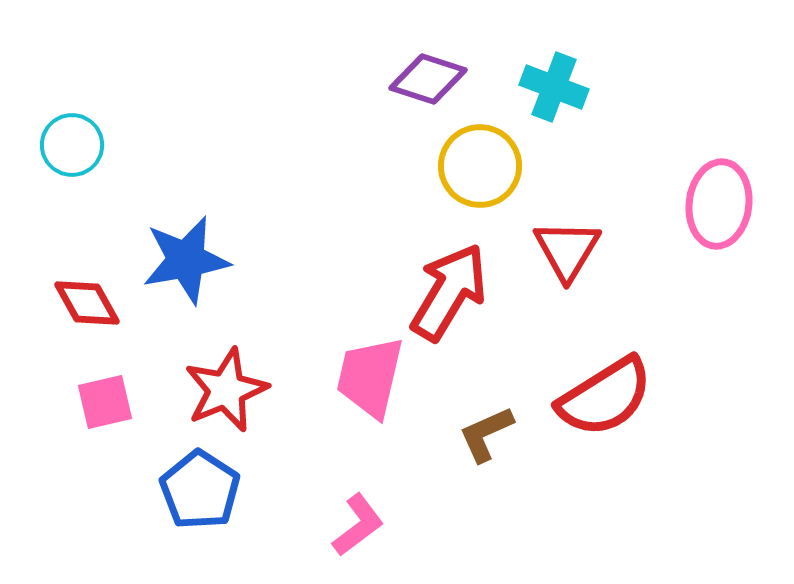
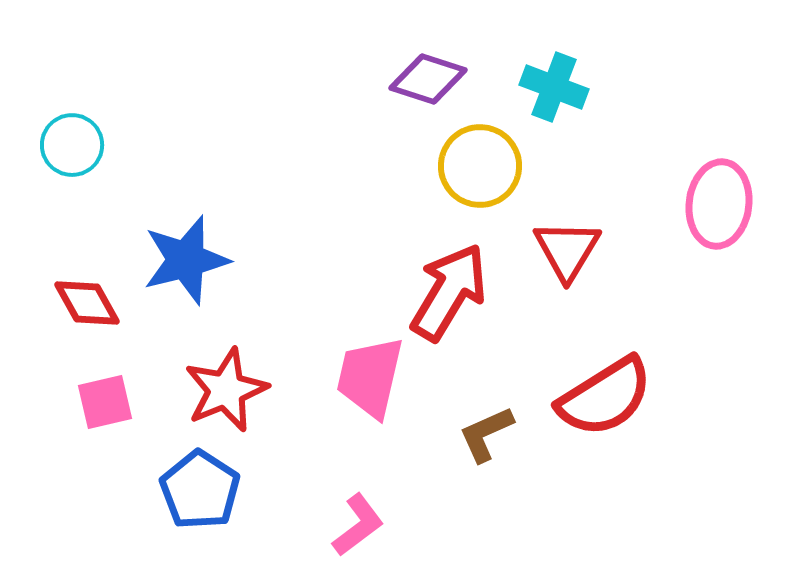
blue star: rotated 4 degrees counterclockwise
